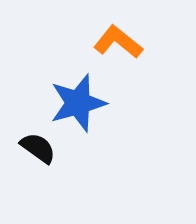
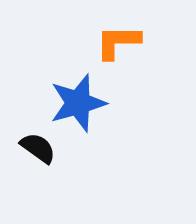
orange L-shape: rotated 39 degrees counterclockwise
